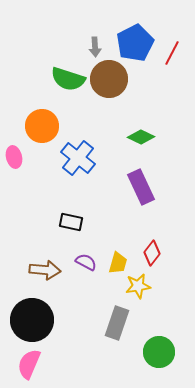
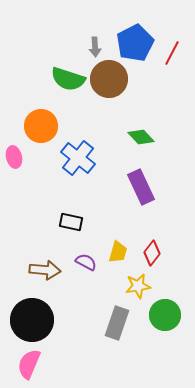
orange circle: moved 1 px left
green diamond: rotated 20 degrees clockwise
yellow trapezoid: moved 11 px up
green circle: moved 6 px right, 37 px up
